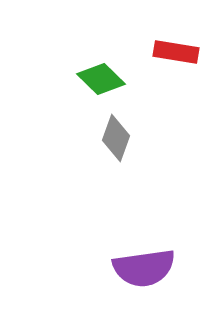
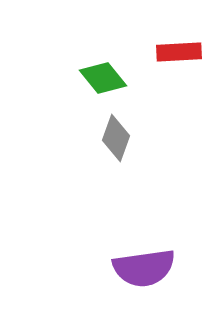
red rectangle: moved 3 px right; rotated 12 degrees counterclockwise
green diamond: moved 2 px right, 1 px up; rotated 6 degrees clockwise
